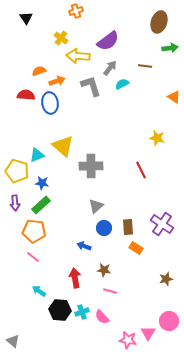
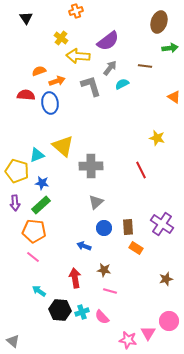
gray triangle at (96, 206): moved 4 px up
